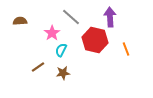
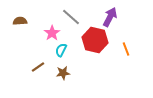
purple arrow: rotated 30 degrees clockwise
